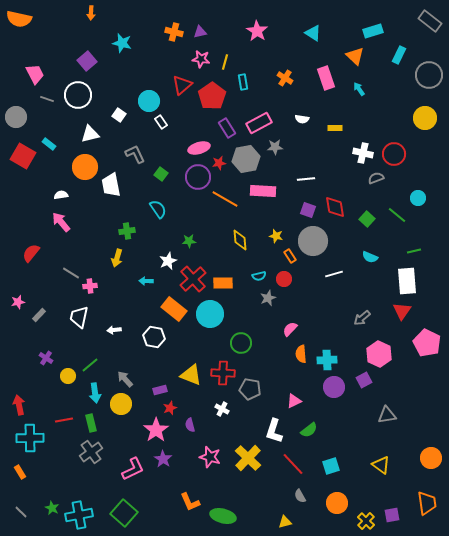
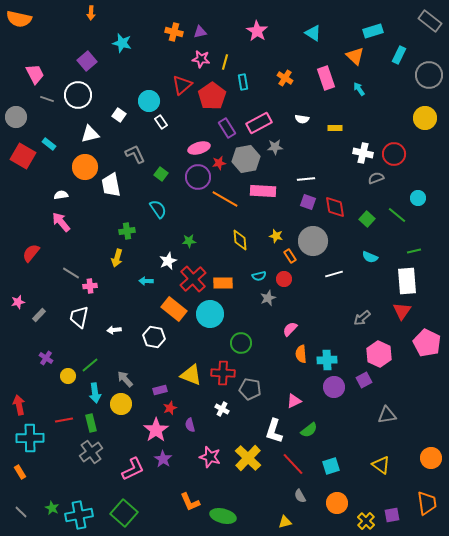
purple square at (308, 210): moved 8 px up
